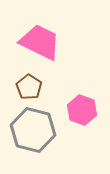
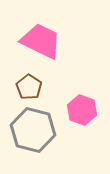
pink trapezoid: moved 1 px right, 1 px up
